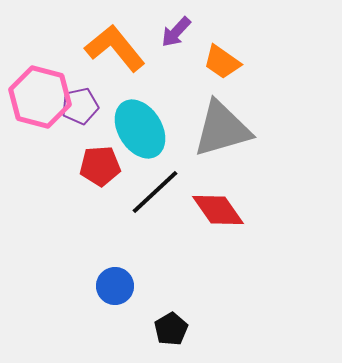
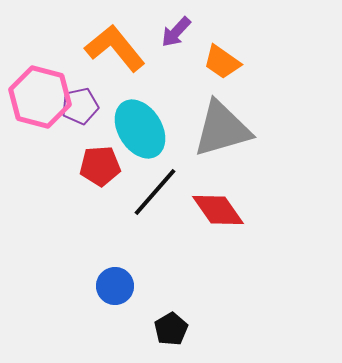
black line: rotated 6 degrees counterclockwise
